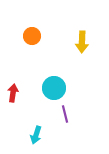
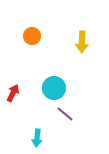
red arrow: rotated 18 degrees clockwise
purple line: rotated 36 degrees counterclockwise
cyan arrow: moved 1 px right, 3 px down; rotated 12 degrees counterclockwise
